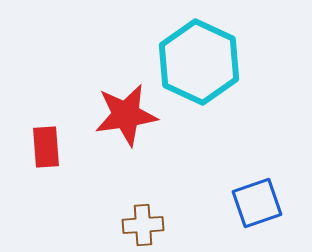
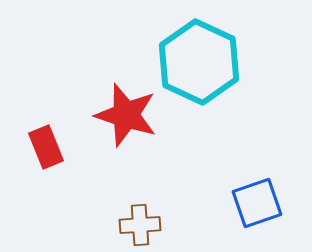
red star: rotated 26 degrees clockwise
red rectangle: rotated 18 degrees counterclockwise
brown cross: moved 3 px left
